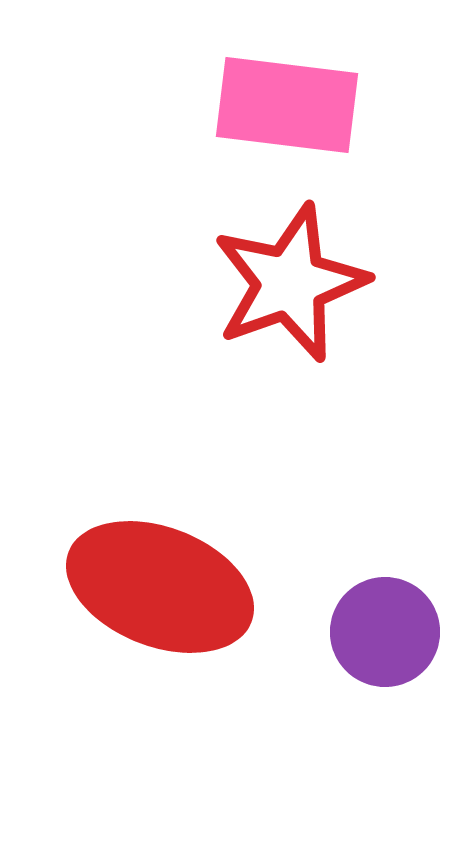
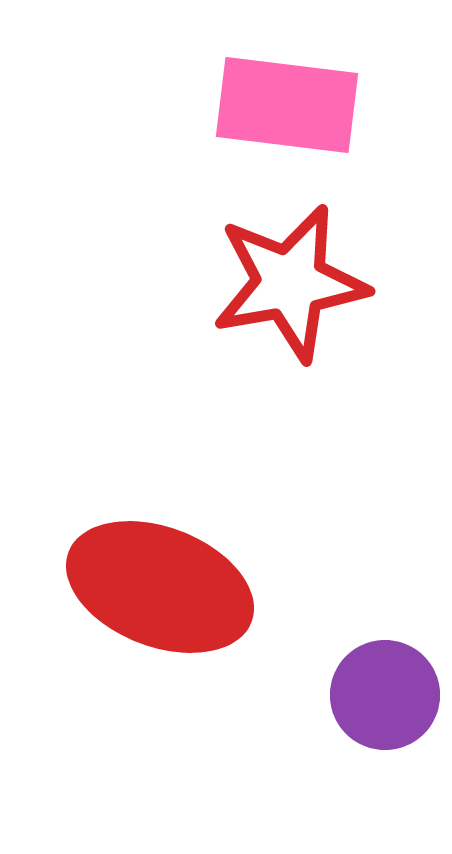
red star: rotated 10 degrees clockwise
purple circle: moved 63 px down
